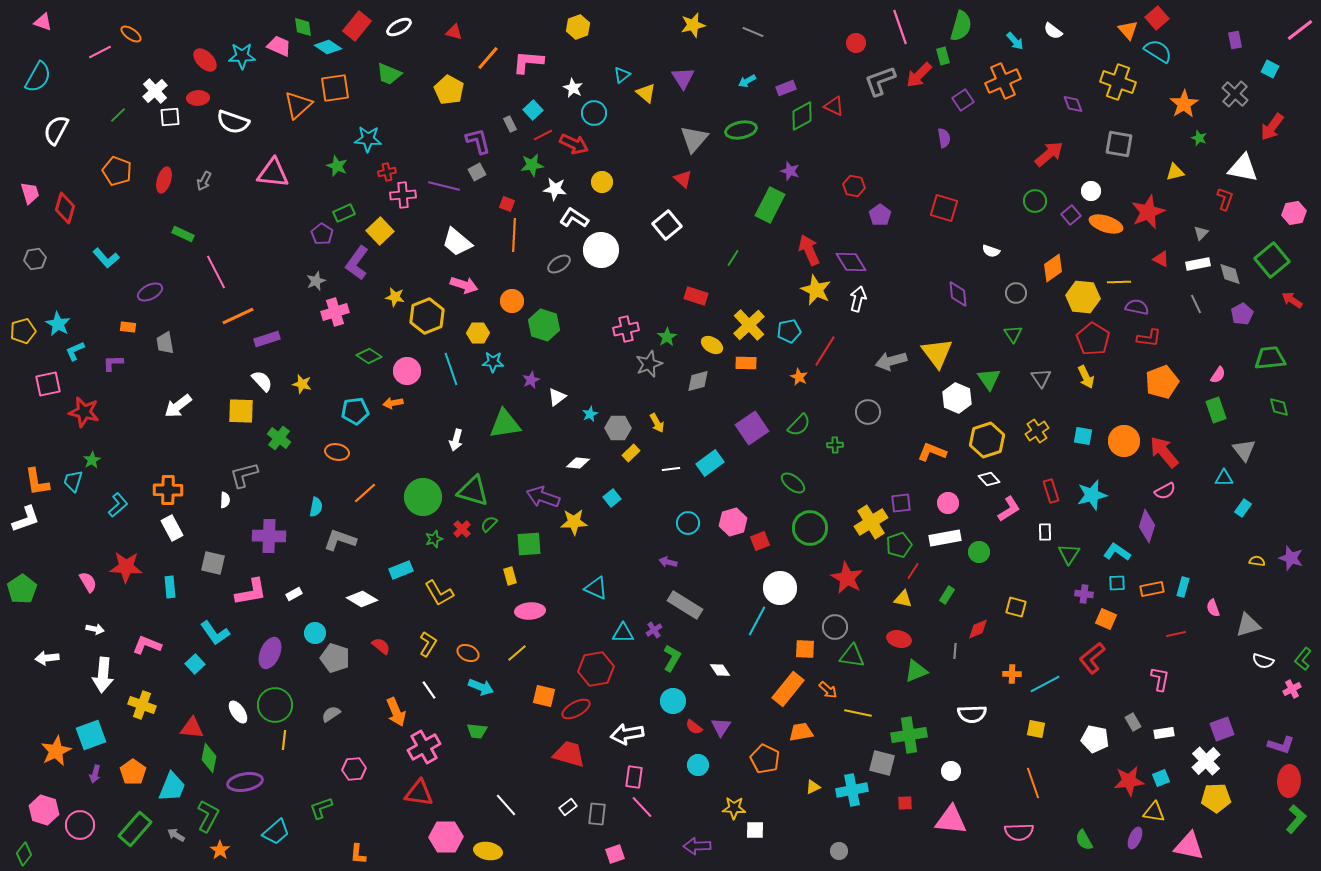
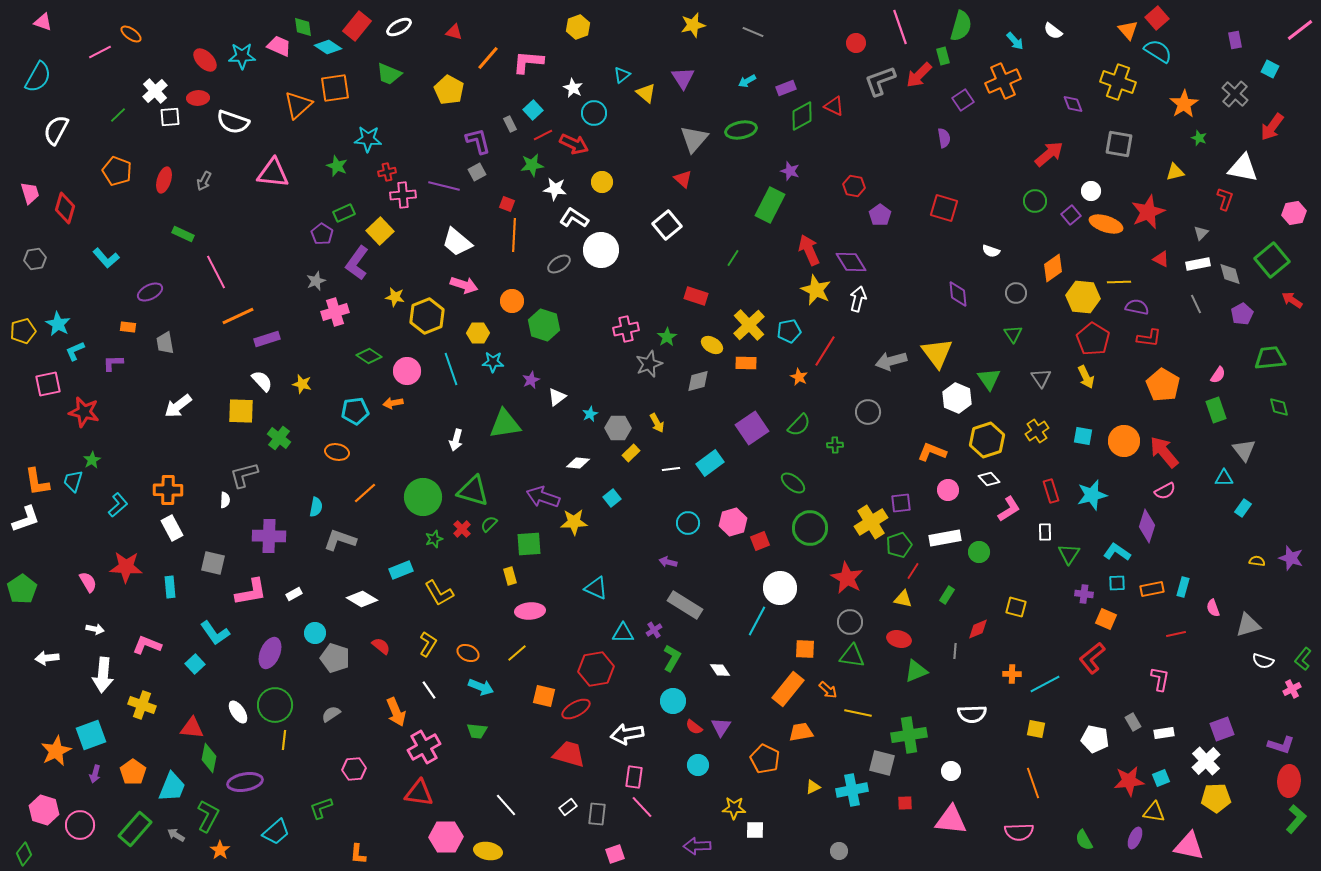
orange pentagon at (1162, 382): moved 1 px right, 3 px down; rotated 20 degrees counterclockwise
pink circle at (948, 503): moved 13 px up
gray circle at (835, 627): moved 15 px right, 5 px up
